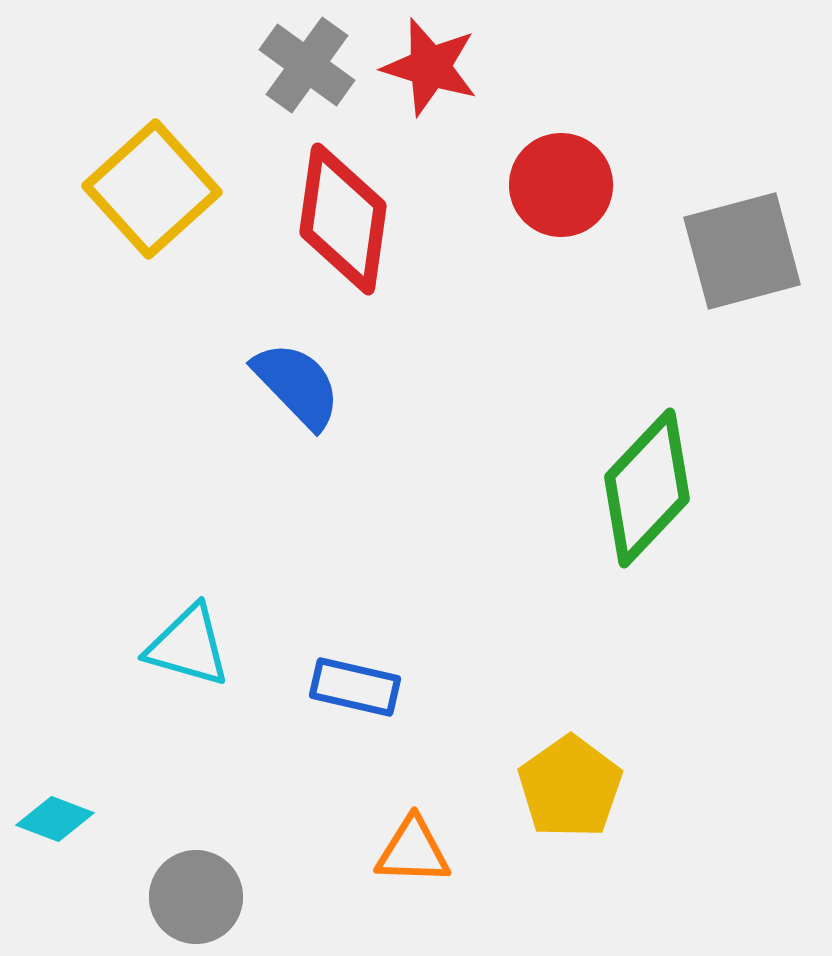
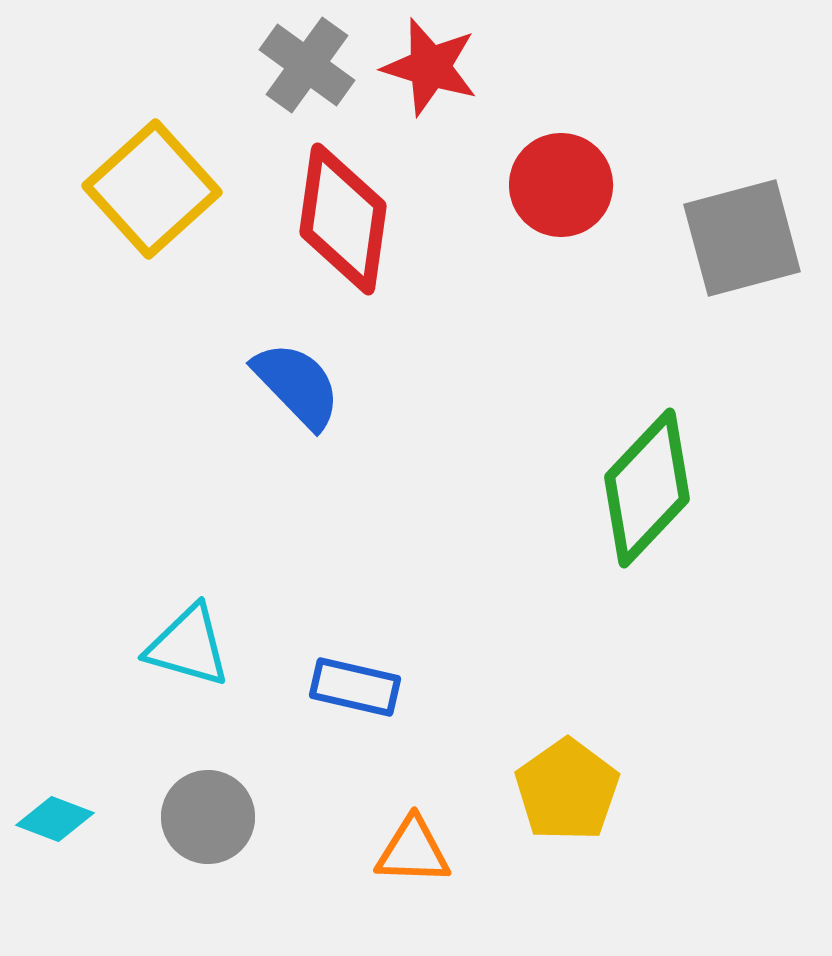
gray square: moved 13 px up
yellow pentagon: moved 3 px left, 3 px down
gray circle: moved 12 px right, 80 px up
